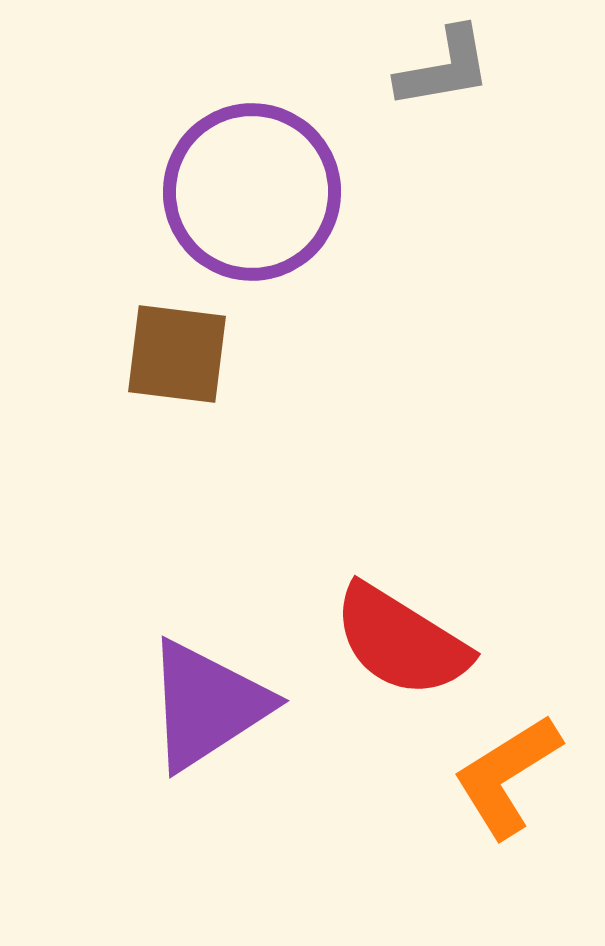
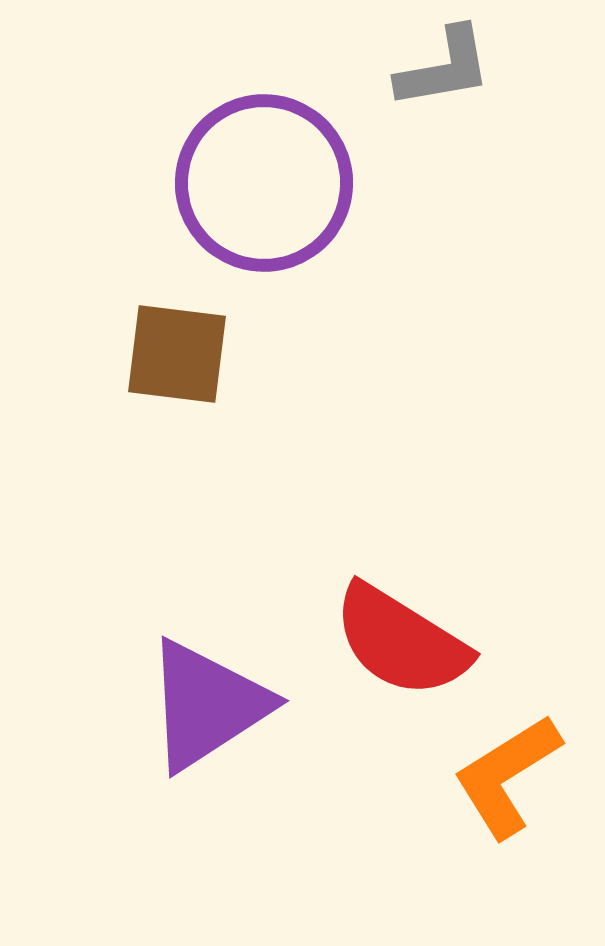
purple circle: moved 12 px right, 9 px up
